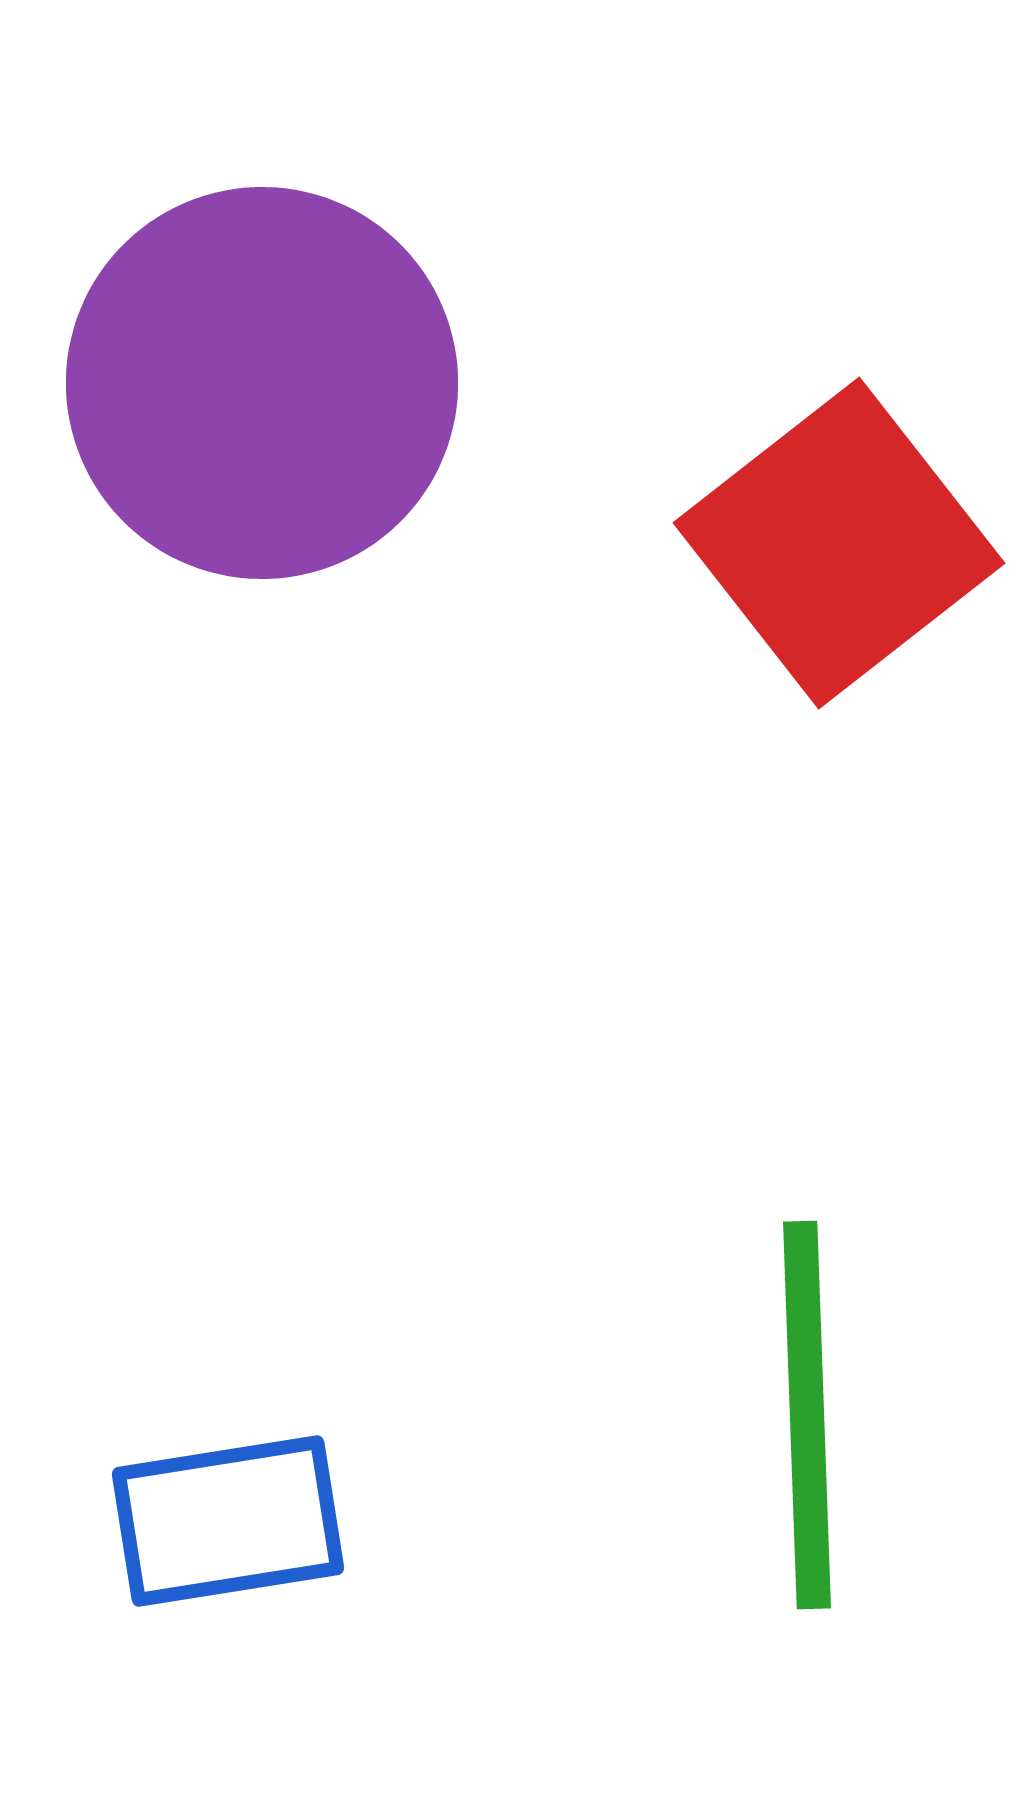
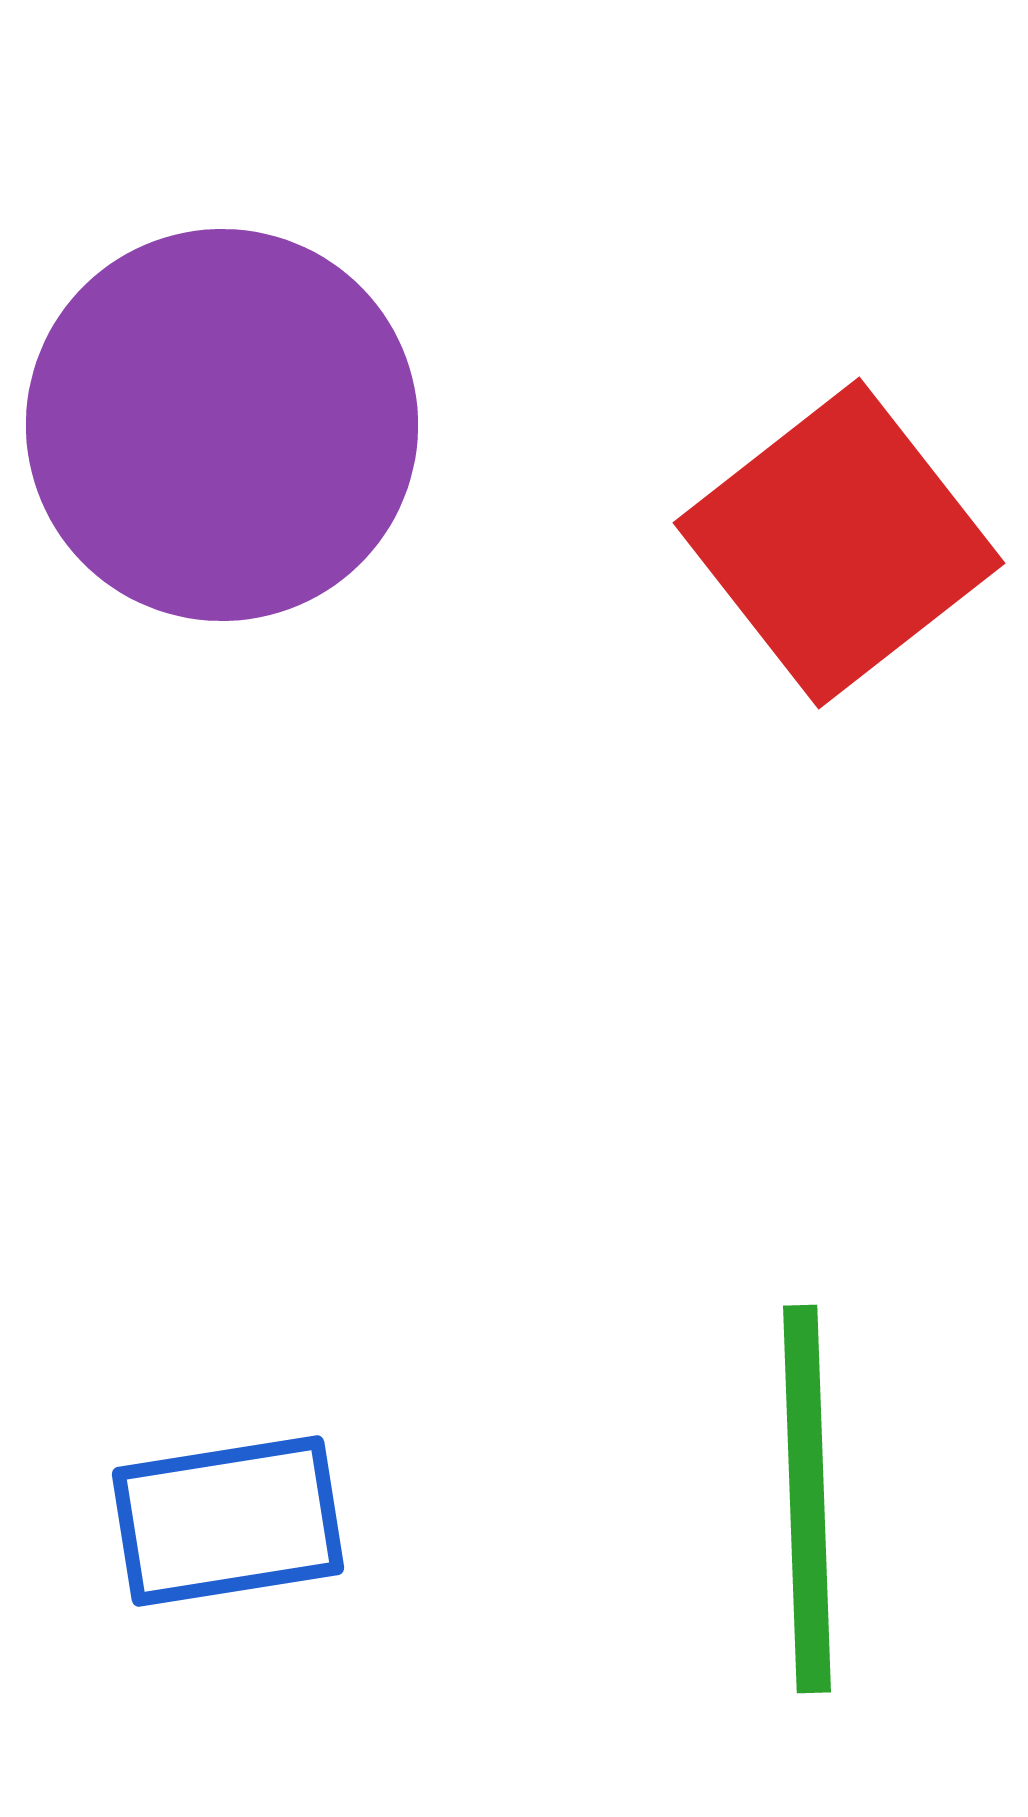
purple circle: moved 40 px left, 42 px down
green line: moved 84 px down
